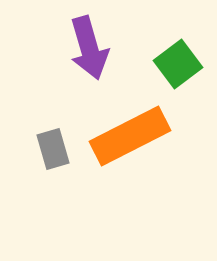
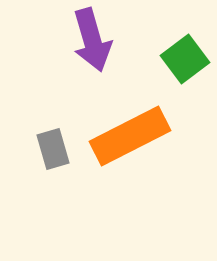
purple arrow: moved 3 px right, 8 px up
green square: moved 7 px right, 5 px up
